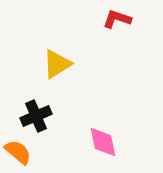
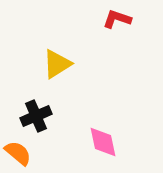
orange semicircle: moved 1 px down
